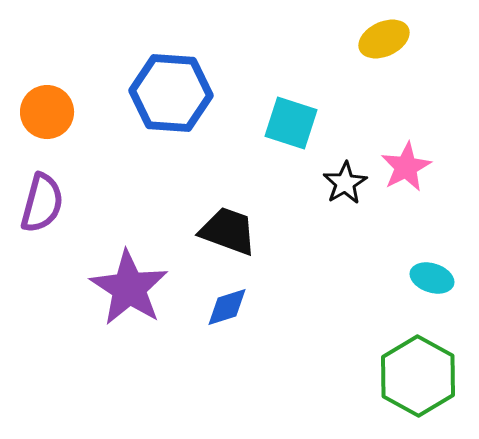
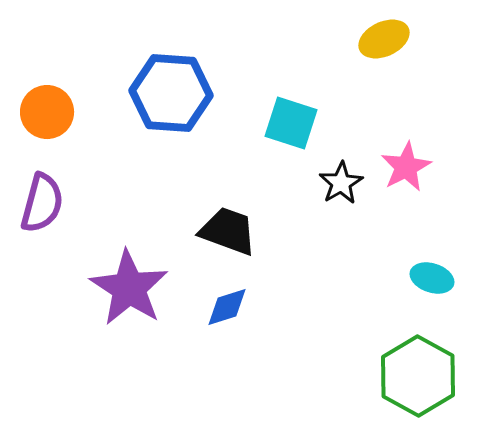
black star: moved 4 px left
